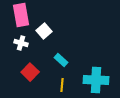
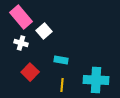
pink rectangle: moved 2 px down; rotated 30 degrees counterclockwise
cyan rectangle: rotated 32 degrees counterclockwise
